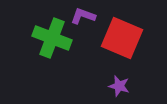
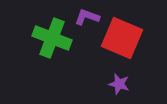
purple L-shape: moved 4 px right, 1 px down
purple star: moved 2 px up
